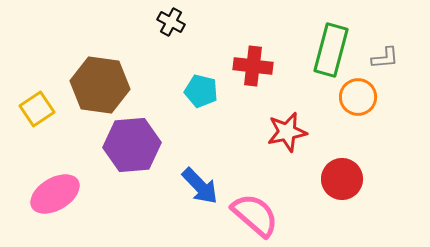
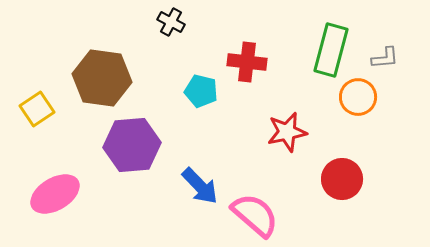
red cross: moved 6 px left, 4 px up
brown hexagon: moved 2 px right, 7 px up
